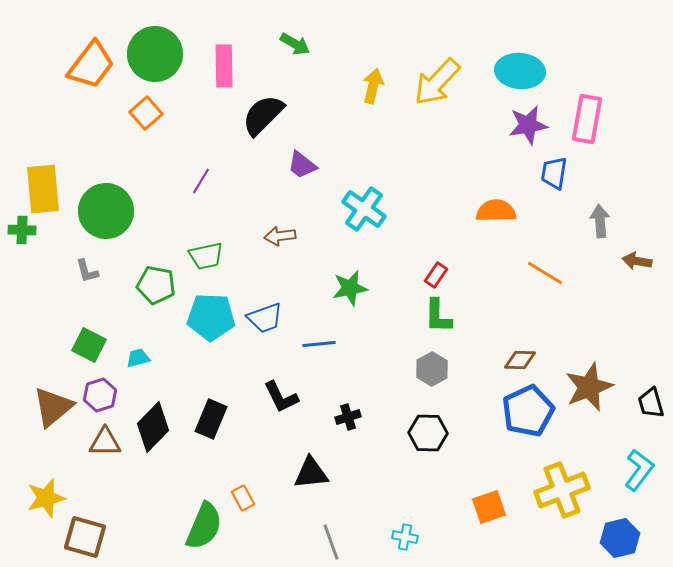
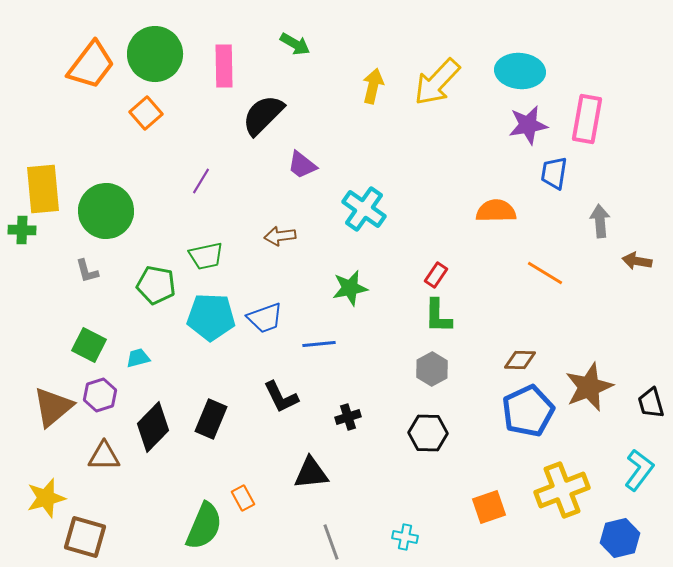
brown triangle at (105, 442): moved 1 px left, 14 px down
